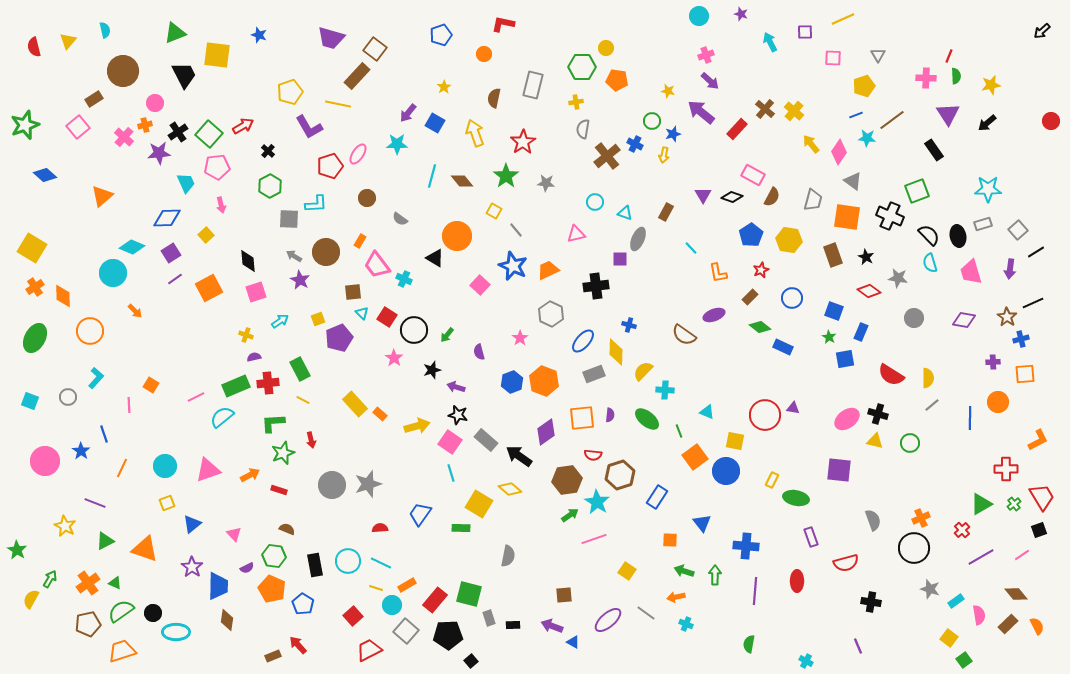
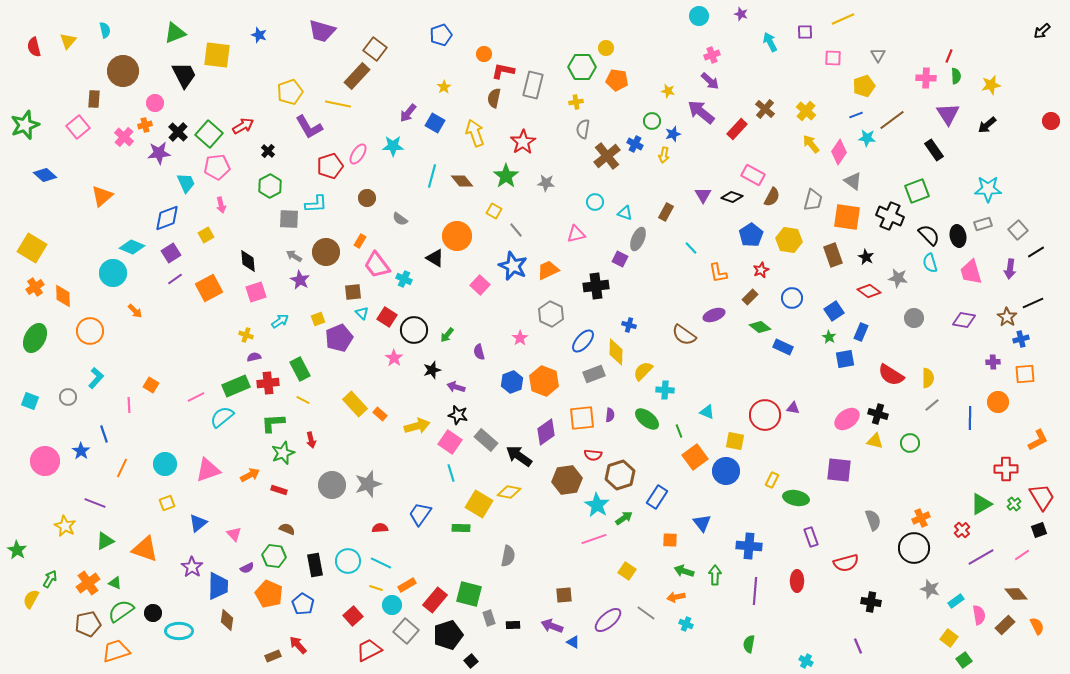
red L-shape at (503, 24): moved 47 px down
purple trapezoid at (331, 38): moved 9 px left, 7 px up
pink cross at (706, 55): moved 6 px right
brown rectangle at (94, 99): rotated 54 degrees counterclockwise
yellow cross at (794, 111): moved 12 px right
black arrow at (987, 123): moved 2 px down
black cross at (178, 132): rotated 12 degrees counterclockwise
cyan star at (397, 144): moved 4 px left, 2 px down
blue diamond at (167, 218): rotated 20 degrees counterclockwise
yellow square at (206, 235): rotated 14 degrees clockwise
purple square at (620, 259): rotated 28 degrees clockwise
blue square at (834, 311): rotated 36 degrees clockwise
cyan circle at (165, 466): moved 2 px up
yellow diamond at (510, 489): moved 1 px left, 3 px down; rotated 30 degrees counterclockwise
cyan star at (597, 502): moved 3 px down
green arrow at (570, 515): moved 54 px right, 3 px down
blue triangle at (192, 524): moved 6 px right, 1 px up
blue cross at (746, 546): moved 3 px right
orange pentagon at (272, 589): moved 3 px left, 5 px down
brown rectangle at (1008, 624): moved 3 px left, 1 px down
cyan ellipse at (176, 632): moved 3 px right, 1 px up
black pentagon at (448, 635): rotated 16 degrees counterclockwise
orange trapezoid at (122, 651): moved 6 px left
